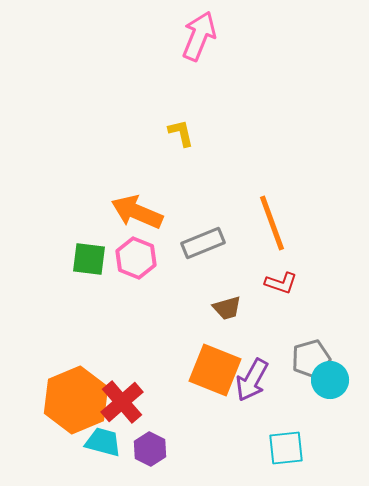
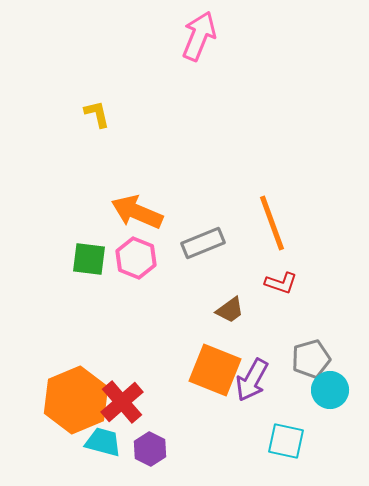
yellow L-shape: moved 84 px left, 19 px up
brown trapezoid: moved 3 px right, 2 px down; rotated 20 degrees counterclockwise
cyan circle: moved 10 px down
cyan square: moved 7 px up; rotated 18 degrees clockwise
